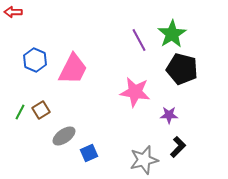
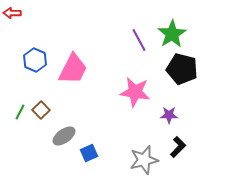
red arrow: moved 1 px left, 1 px down
brown square: rotated 12 degrees counterclockwise
